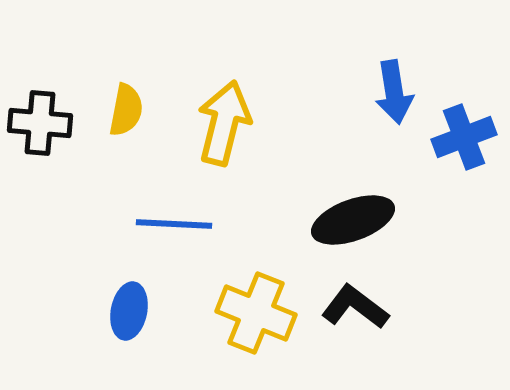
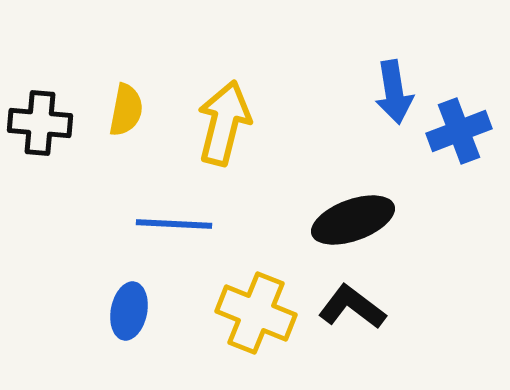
blue cross: moved 5 px left, 6 px up
black L-shape: moved 3 px left
